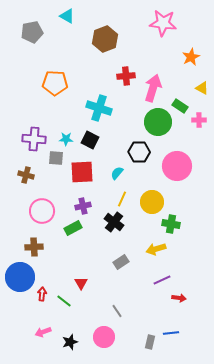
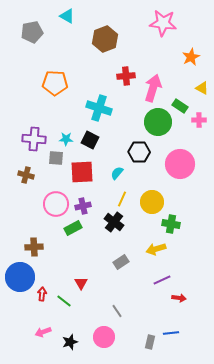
pink circle at (177, 166): moved 3 px right, 2 px up
pink circle at (42, 211): moved 14 px right, 7 px up
